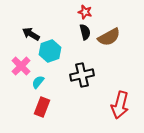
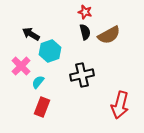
brown semicircle: moved 2 px up
